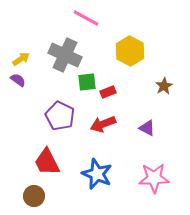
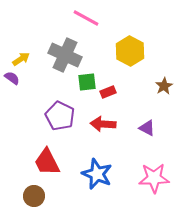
purple semicircle: moved 6 px left, 2 px up
red arrow: rotated 25 degrees clockwise
